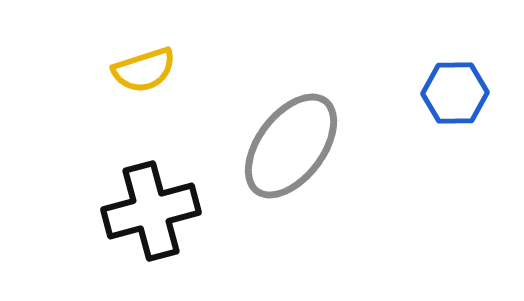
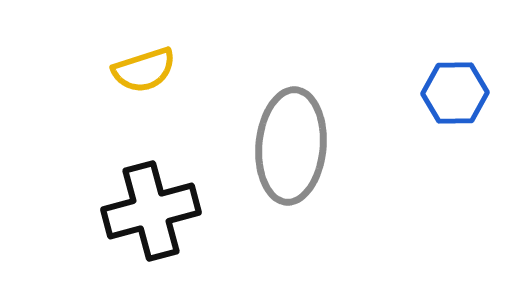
gray ellipse: rotated 32 degrees counterclockwise
